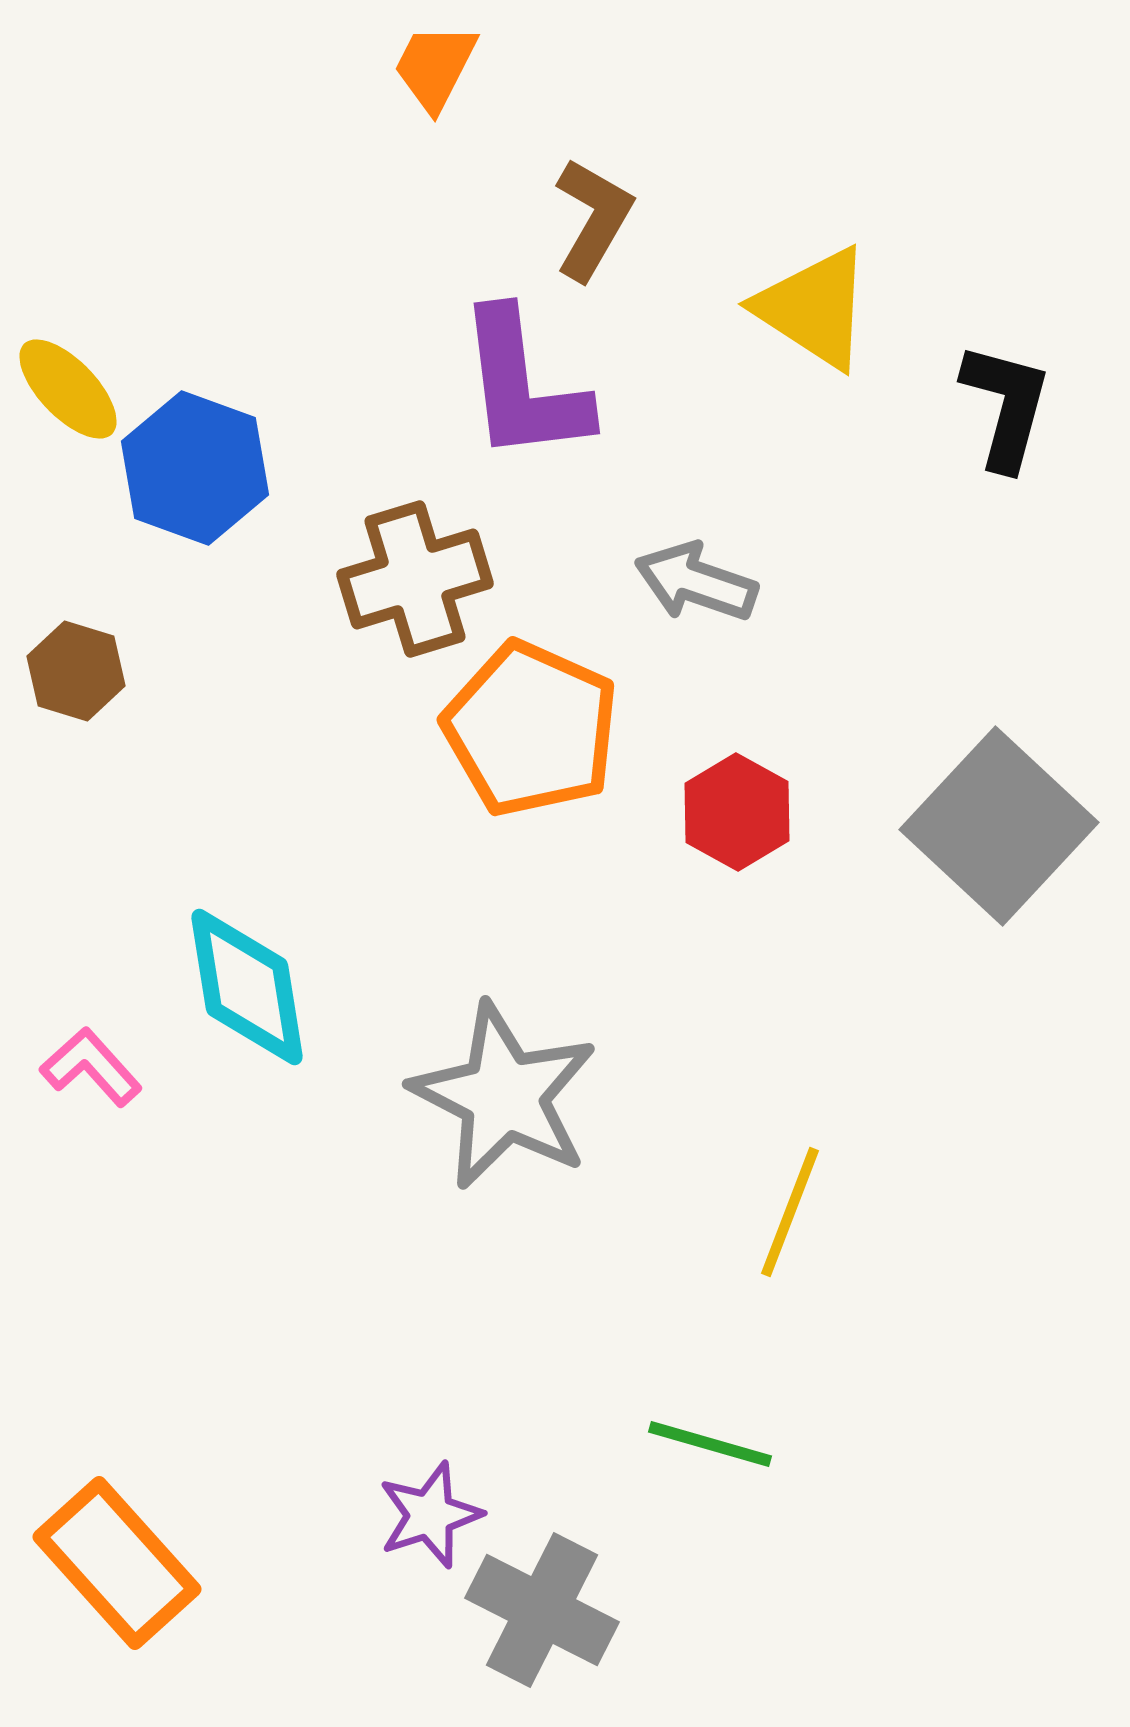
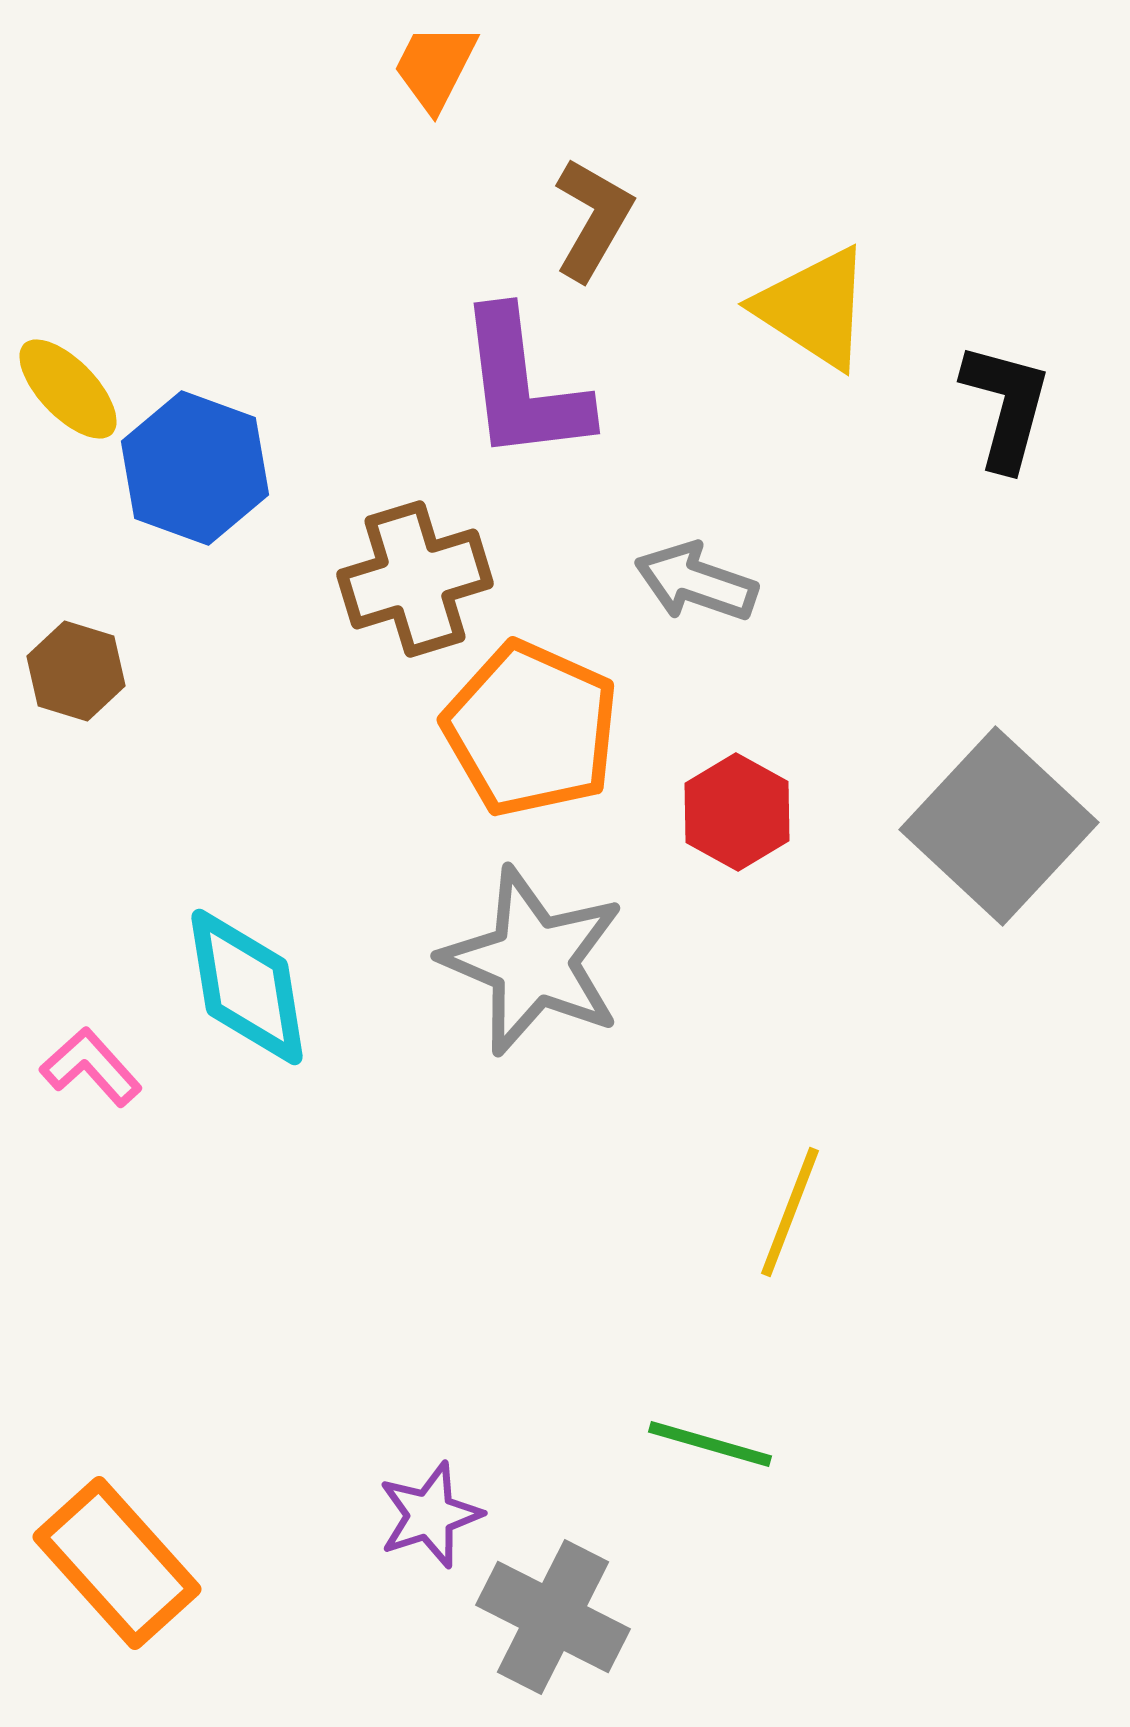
gray star: moved 29 px right, 135 px up; rotated 4 degrees counterclockwise
gray cross: moved 11 px right, 7 px down
